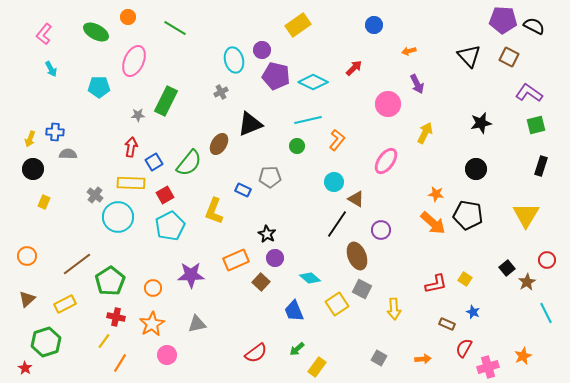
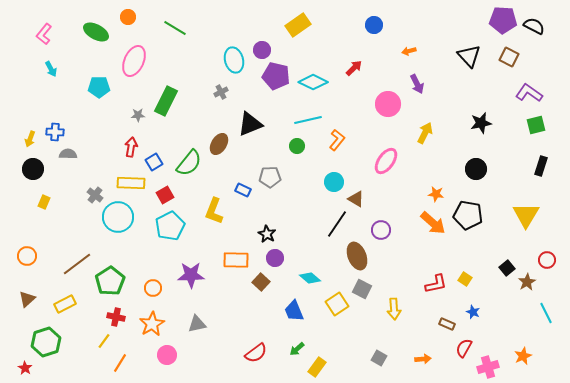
orange rectangle at (236, 260): rotated 25 degrees clockwise
